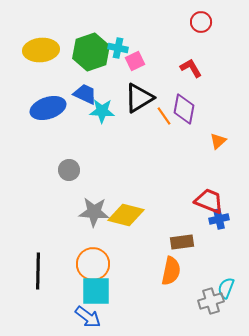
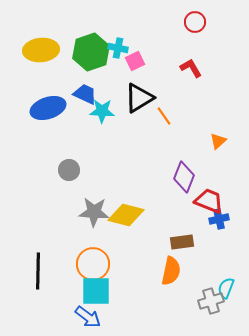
red circle: moved 6 px left
purple diamond: moved 68 px down; rotated 12 degrees clockwise
